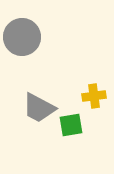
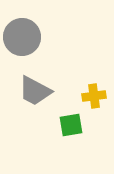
gray trapezoid: moved 4 px left, 17 px up
